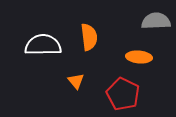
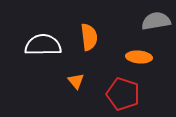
gray semicircle: rotated 8 degrees counterclockwise
red pentagon: rotated 8 degrees counterclockwise
